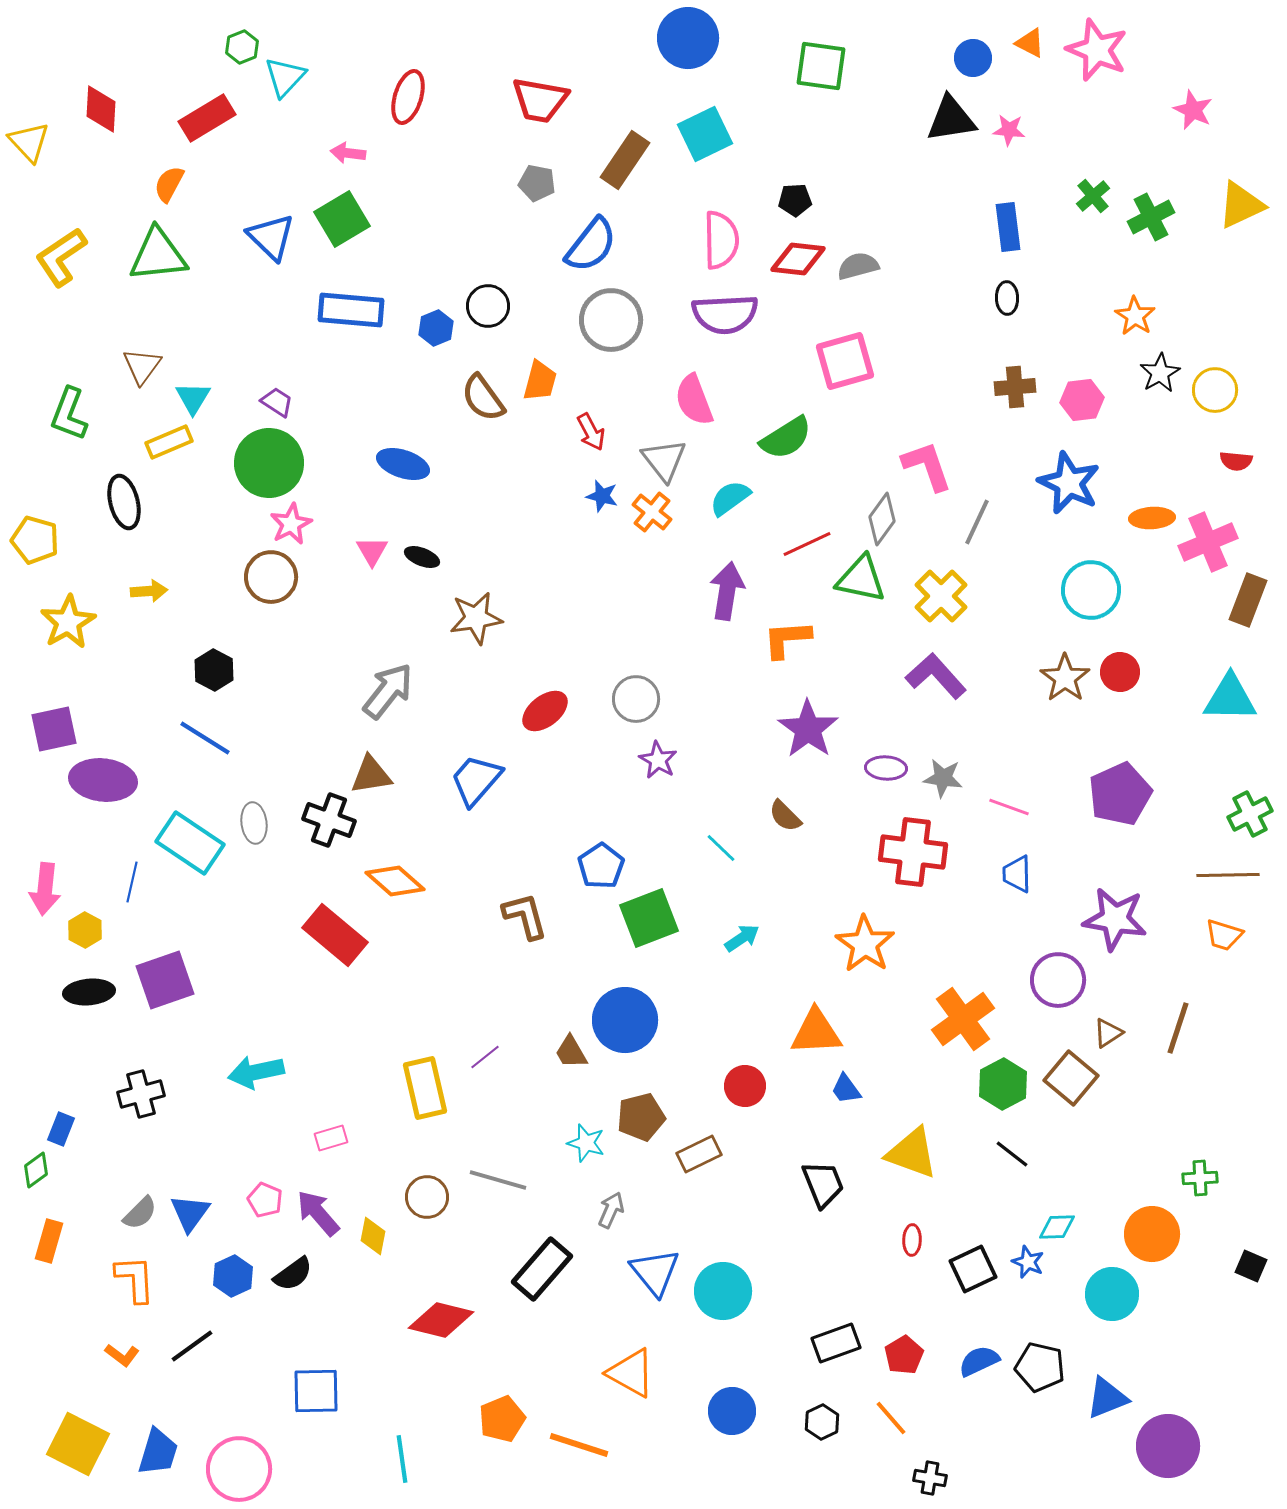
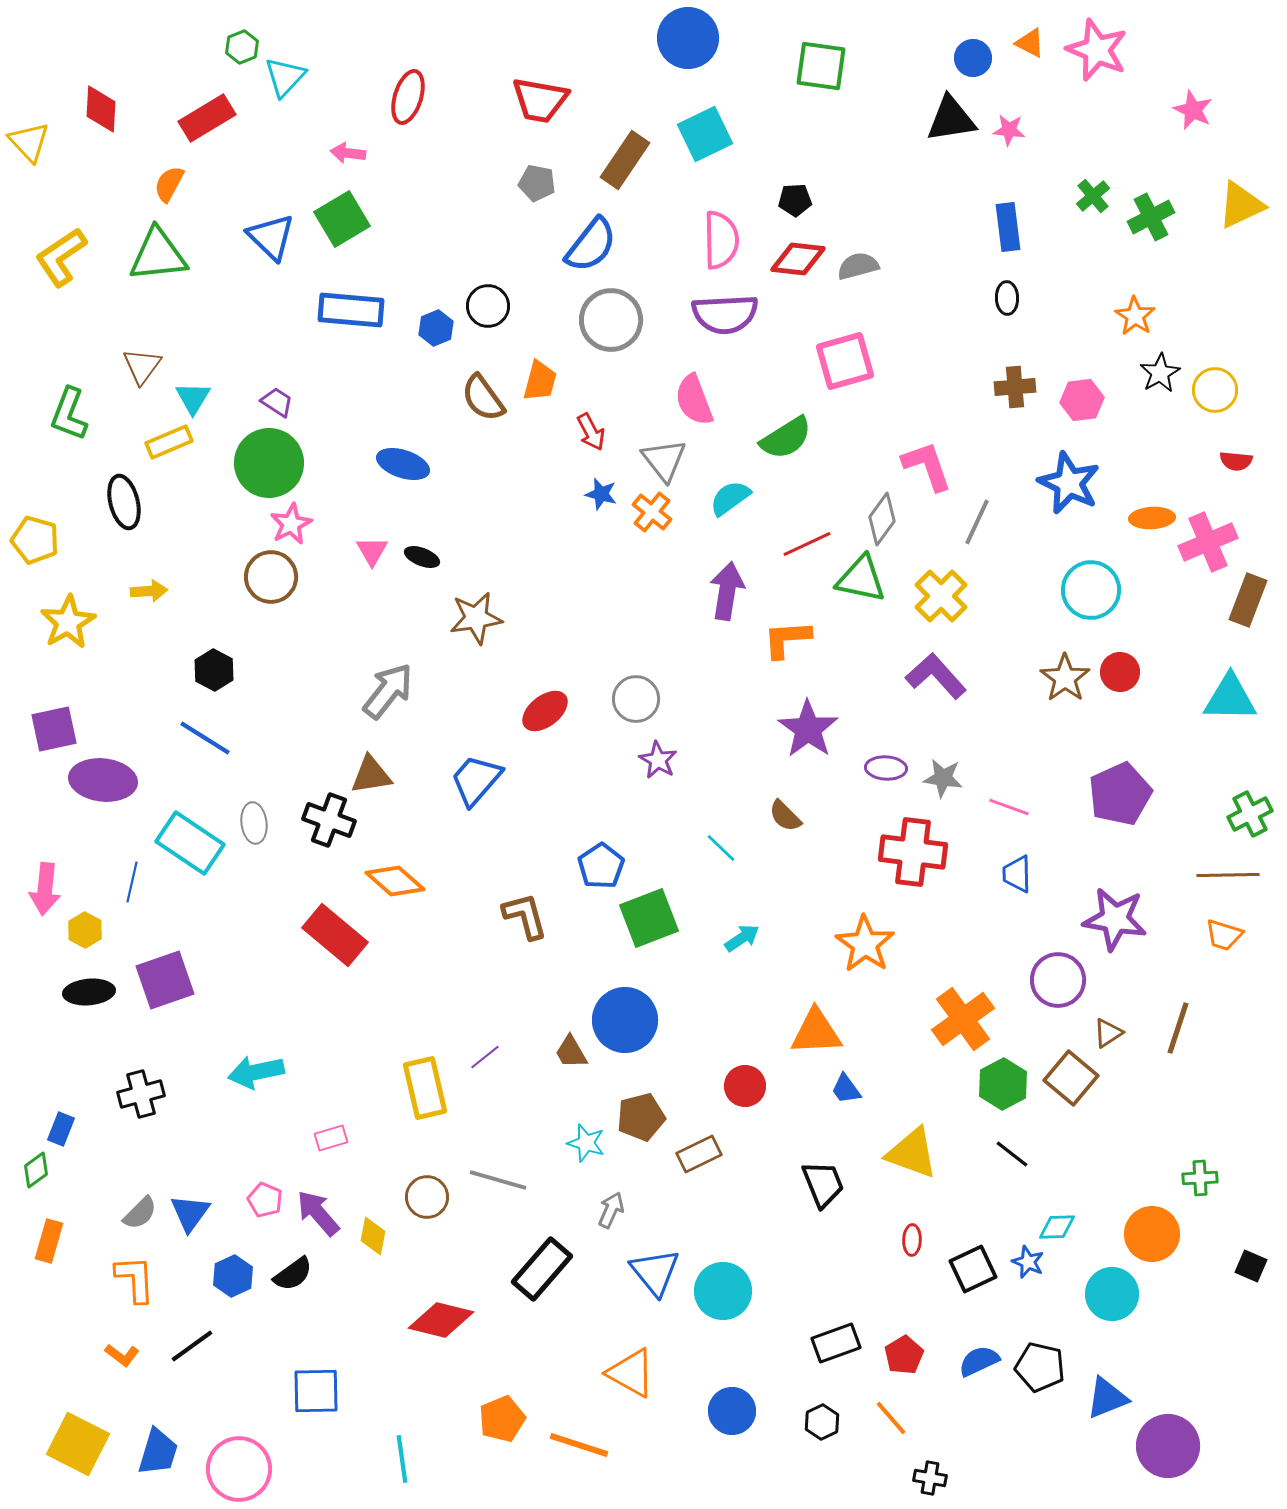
blue star at (602, 496): moved 1 px left, 2 px up
